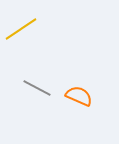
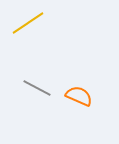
yellow line: moved 7 px right, 6 px up
